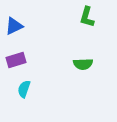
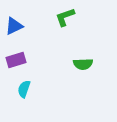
green L-shape: moved 22 px left; rotated 55 degrees clockwise
